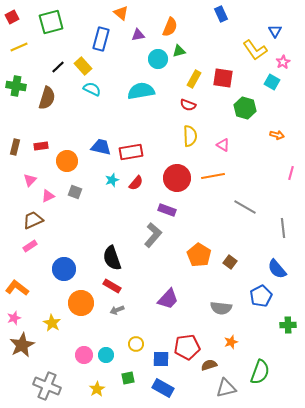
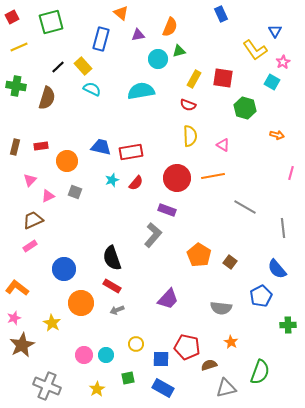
orange star at (231, 342): rotated 24 degrees counterclockwise
red pentagon at (187, 347): rotated 20 degrees clockwise
